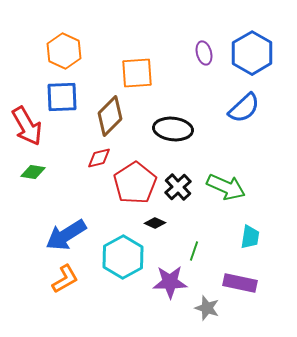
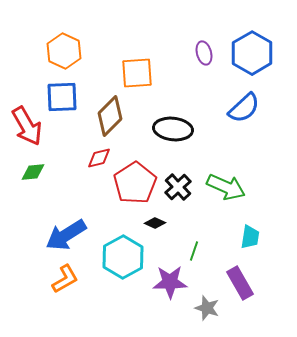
green diamond: rotated 15 degrees counterclockwise
purple rectangle: rotated 48 degrees clockwise
